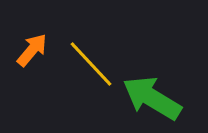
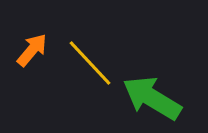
yellow line: moved 1 px left, 1 px up
